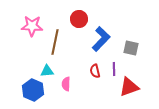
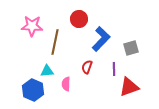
gray square: rotated 28 degrees counterclockwise
red semicircle: moved 8 px left, 4 px up; rotated 32 degrees clockwise
